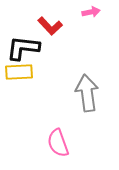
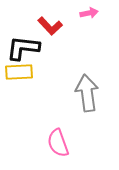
pink arrow: moved 2 px left, 1 px down
